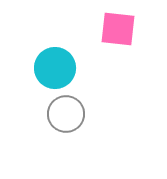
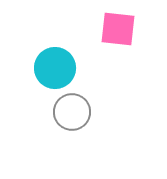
gray circle: moved 6 px right, 2 px up
